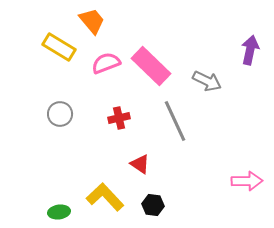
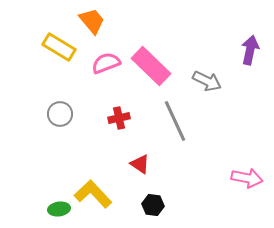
pink arrow: moved 3 px up; rotated 12 degrees clockwise
yellow L-shape: moved 12 px left, 3 px up
green ellipse: moved 3 px up
